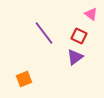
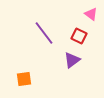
purple triangle: moved 3 px left, 3 px down
orange square: rotated 14 degrees clockwise
